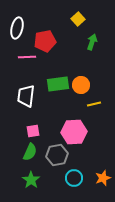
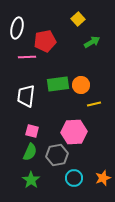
green arrow: rotated 42 degrees clockwise
pink square: moved 1 px left; rotated 24 degrees clockwise
